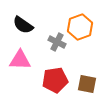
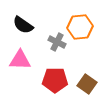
orange hexagon: rotated 15 degrees clockwise
red pentagon: rotated 10 degrees clockwise
brown square: rotated 24 degrees clockwise
